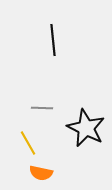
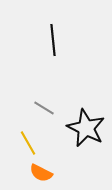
gray line: moved 2 px right; rotated 30 degrees clockwise
orange semicircle: rotated 15 degrees clockwise
